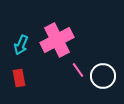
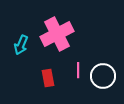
pink cross: moved 6 px up
pink line: rotated 35 degrees clockwise
red rectangle: moved 29 px right
